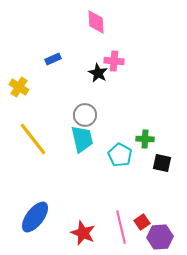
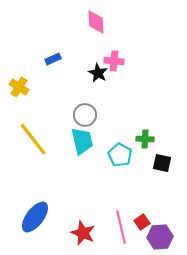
cyan trapezoid: moved 2 px down
